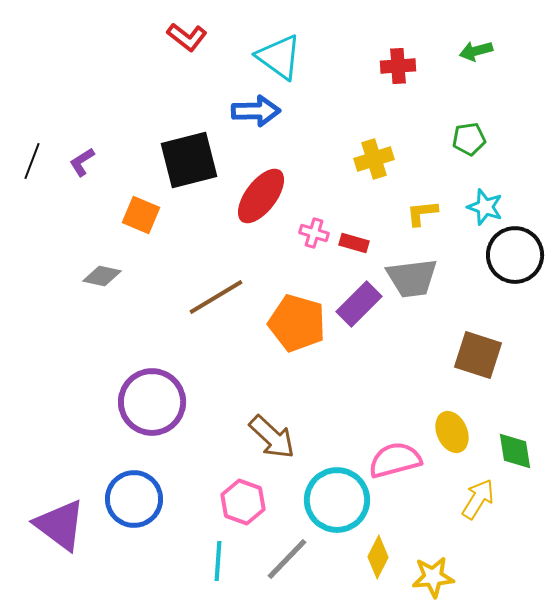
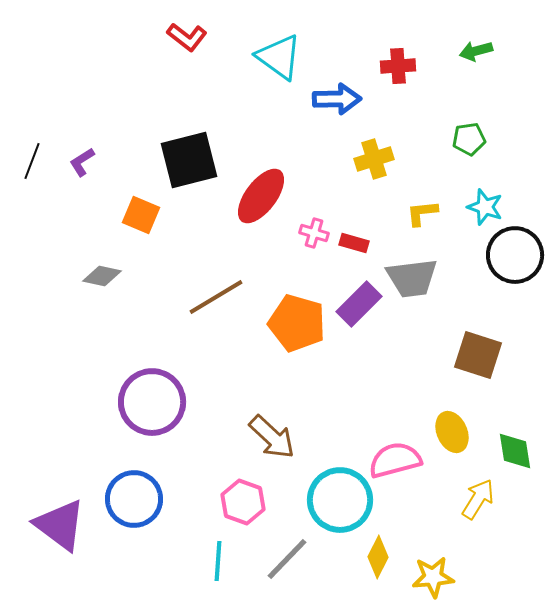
blue arrow: moved 81 px right, 12 px up
cyan circle: moved 3 px right
